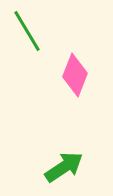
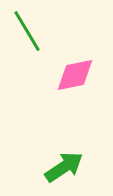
pink diamond: rotated 57 degrees clockwise
